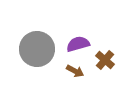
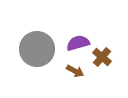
purple semicircle: moved 1 px up
brown cross: moved 3 px left, 3 px up
